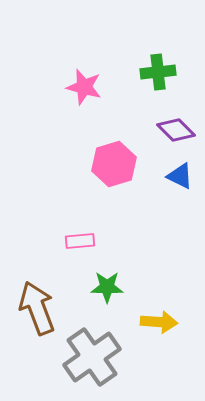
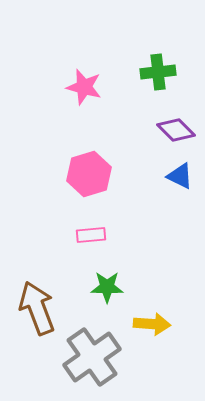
pink hexagon: moved 25 px left, 10 px down
pink rectangle: moved 11 px right, 6 px up
yellow arrow: moved 7 px left, 2 px down
